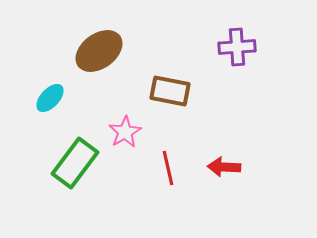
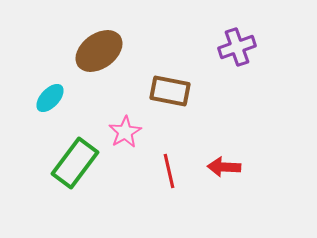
purple cross: rotated 15 degrees counterclockwise
red line: moved 1 px right, 3 px down
